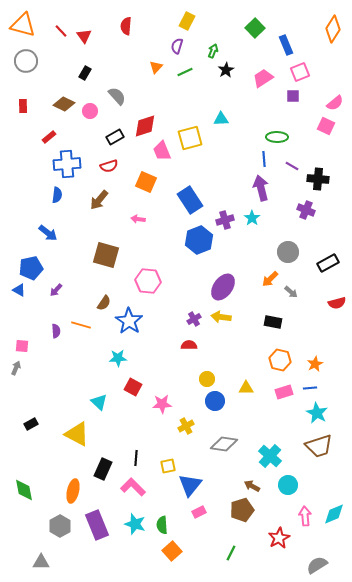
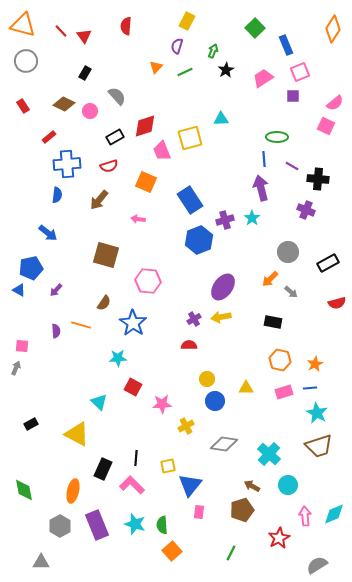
red rectangle at (23, 106): rotated 32 degrees counterclockwise
yellow arrow at (221, 317): rotated 18 degrees counterclockwise
blue star at (129, 321): moved 4 px right, 2 px down
cyan cross at (270, 456): moved 1 px left, 2 px up
pink L-shape at (133, 487): moved 1 px left, 2 px up
pink rectangle at (199, 512): rotated 56 degrees counterclockwise
